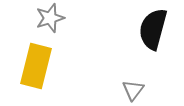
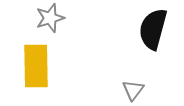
yellow rectangle: rotated 15 degrees counterclockwise
